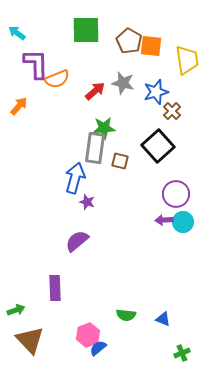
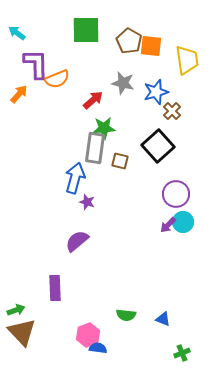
red arrow: moved 2 px left, 9 px down
orange arrow: moved 12 px up
purple arrow: moved 4 px right, 5 px down; rotated 42 degrees counterclockwise
brown triangle: moved 8 px left, 8 px up
blue semicircle: rotated 48 degrees clockwise
